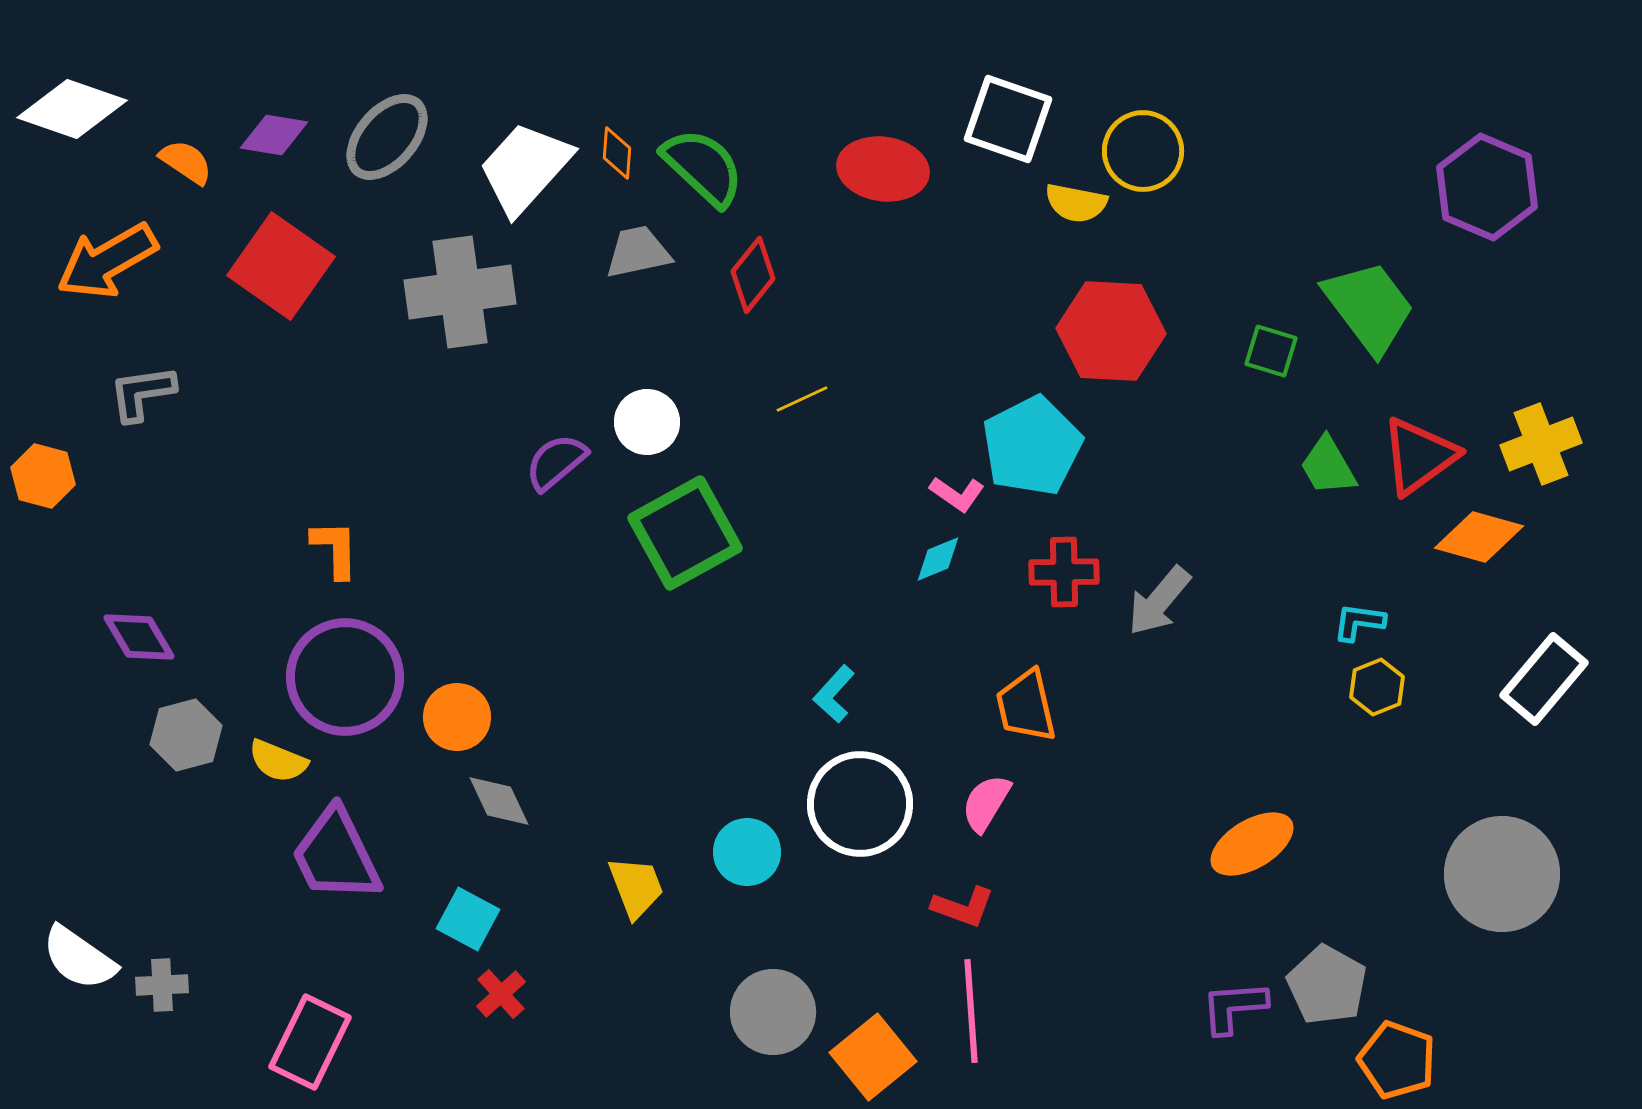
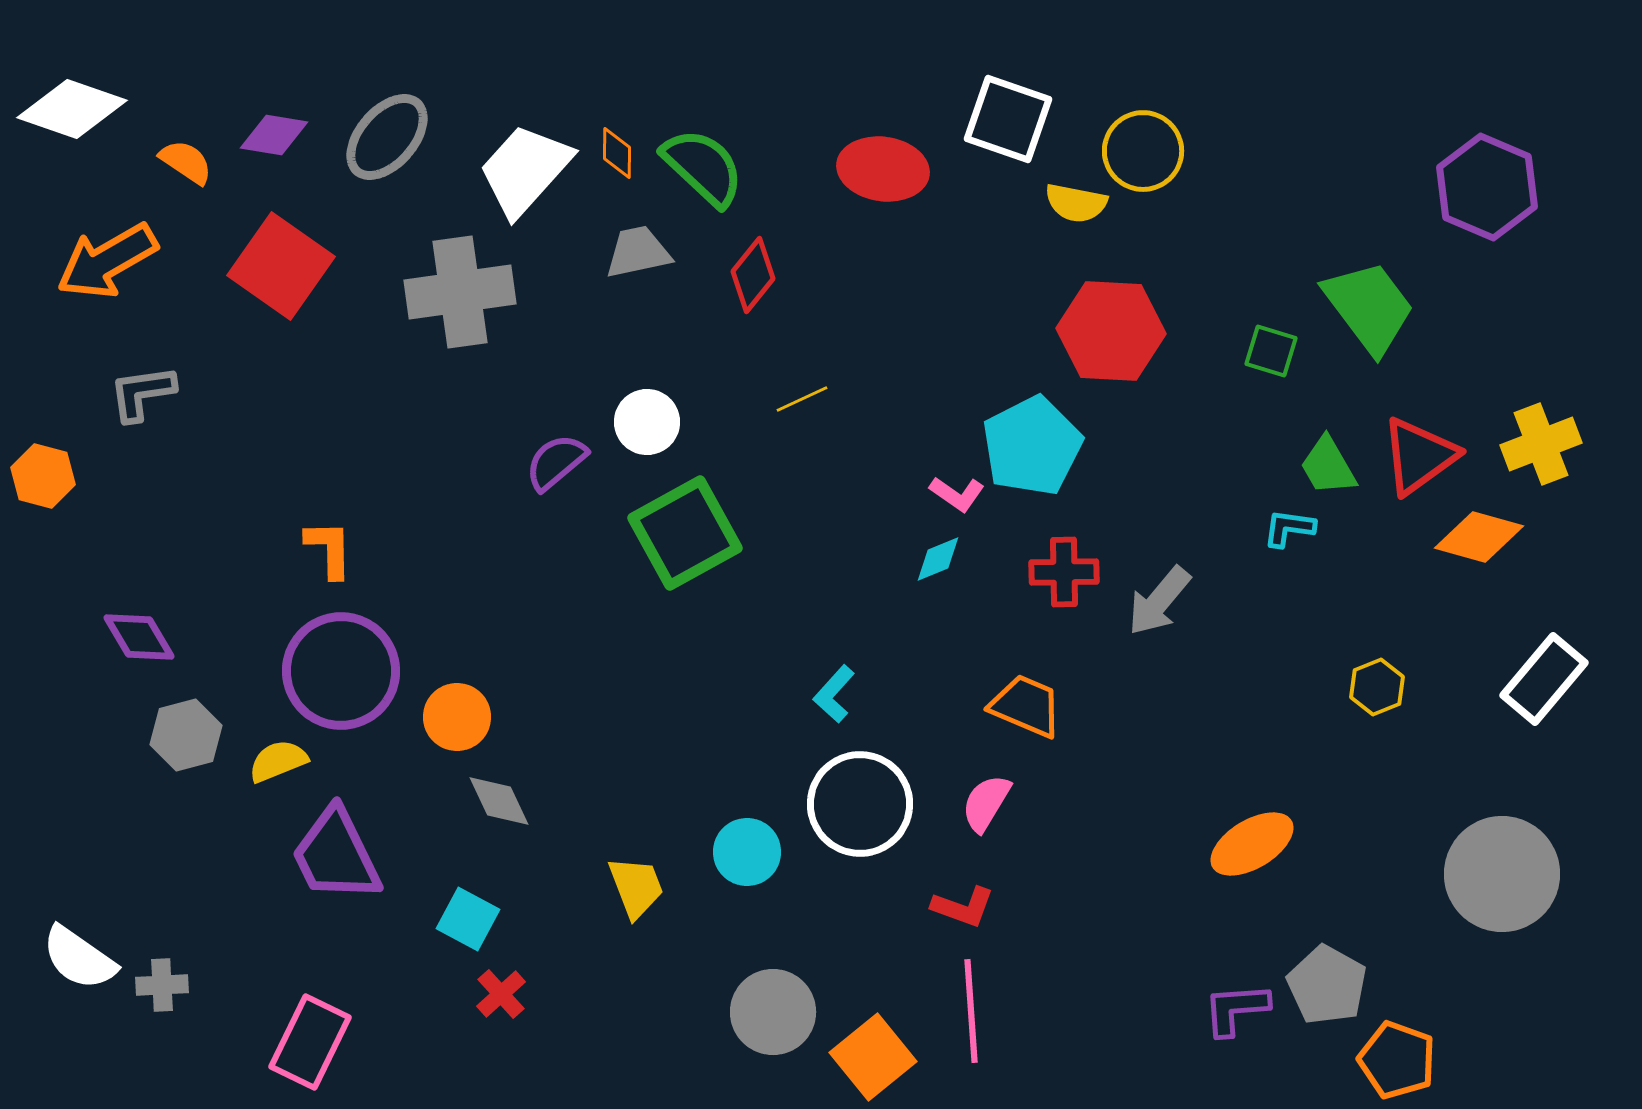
orange diamond at (617, 153): rotated 4 degrees counterclockwise
white trapezoid at (525, 168): moved 2 px down
orange L-shape at (335, 549): moved 6 px left
cyan L-shape at (1359, 622): moved 70 px left, 94 px up
purple circle at (345, 677): moved 4 px left, 6 px up
orange trapezoid at (1026, 706): rotated 126 degrees clockwise
yellow semicircle at (278, 761): rotated 136 degrees clockwise
purple L-shape at (1234, 1007): moved 2 px right, 2 px down
